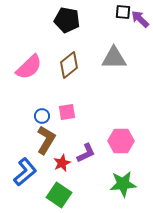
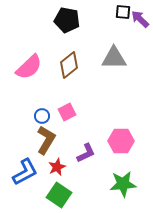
pink square: rotated 18 degrees counterclockwise
red star: moved 5 px left, 4 px down
blue L-shape: rotated 12 degrees clockwise
